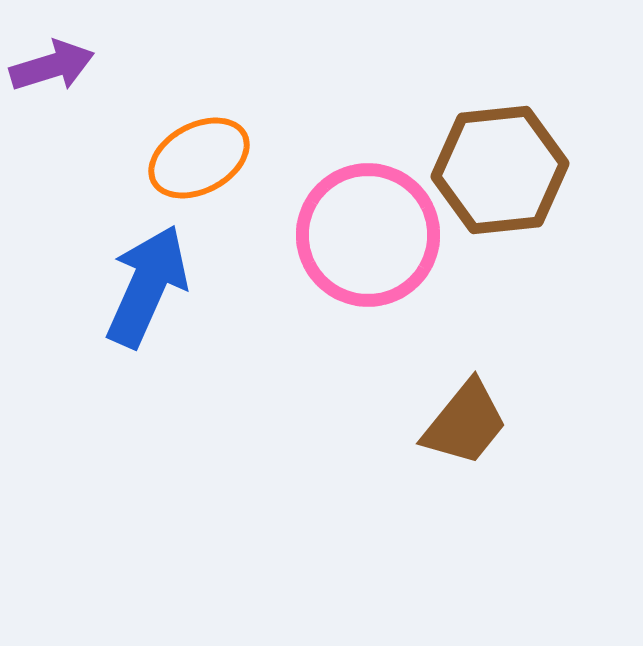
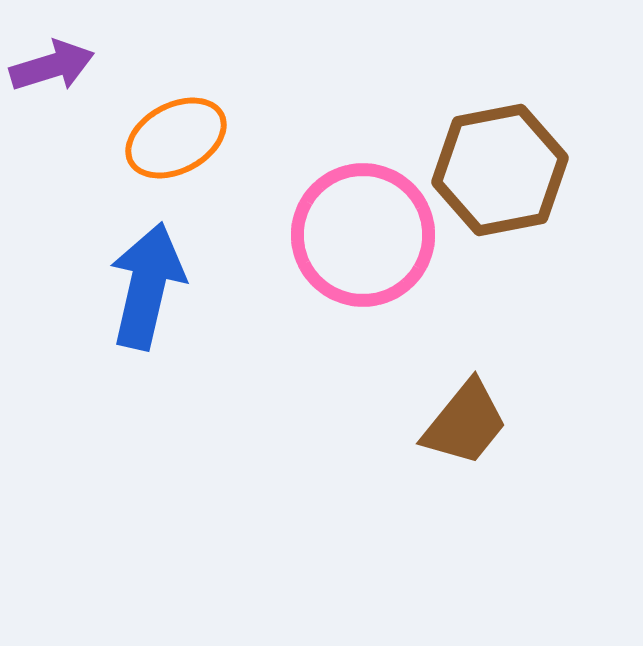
orange ellipse: moved 23 px left, 20 px up
brown hexagon: rotated 5 degrees counterclockwise
pink circle: moved 5 px left
blue arrow: rotated 11 degrees counterclockwise
